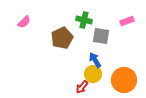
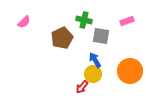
orange circle: moved 6 px right, 9 px up
